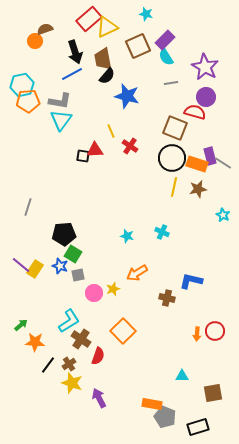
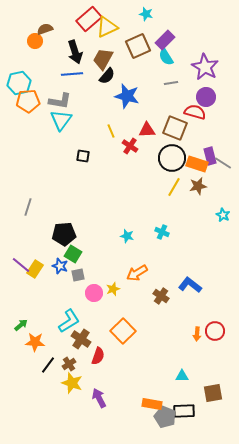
brown trapezoid at (103, 59): rotated 40 degrees clockwise
blue line at (72, 74): rotated 25 degrees clockwise
cyan hexagon at (22, 85): moved 3 px left, 2 px up
red triangle at (95, 150): moved 52 px right, 20 px up
yellow line at (174, 187): rotated 18 degrees clockwise
brown star at (198, 189): moved 3 px up
blue L-shape at (191, 281): moved 1 px left, 4 px down; rotated 25 degrees clockwise
brown cross at (167, 298): moved 6 px left, 2 px up; rotated 21 degrees clockwise
black rectangle at (198, 427): moved 14 px left, 16 px up; rotated 15 degrees clockwise
